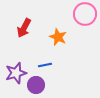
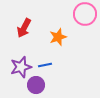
orange star: rotated 30 degrees clockwise
purple star: moved 5 px right, 6 px up
